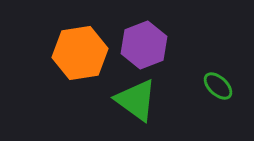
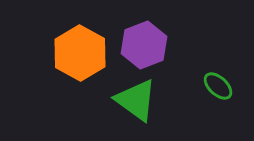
orange hexagon: rotated 22 degrees counterclockwise
